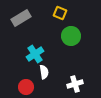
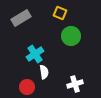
red circle: moved 1 px right
